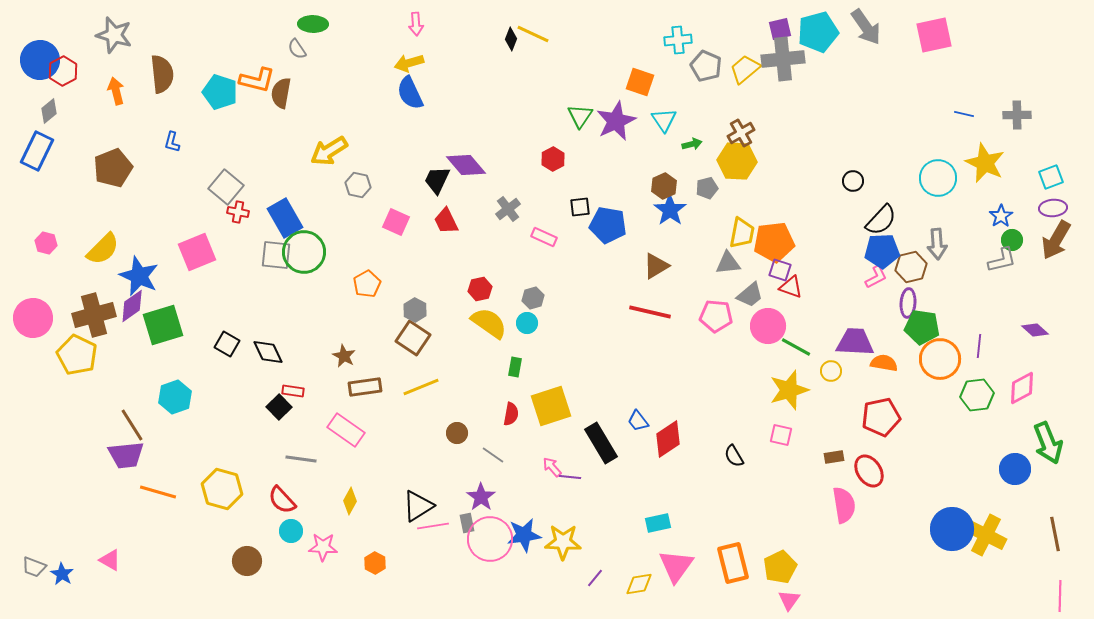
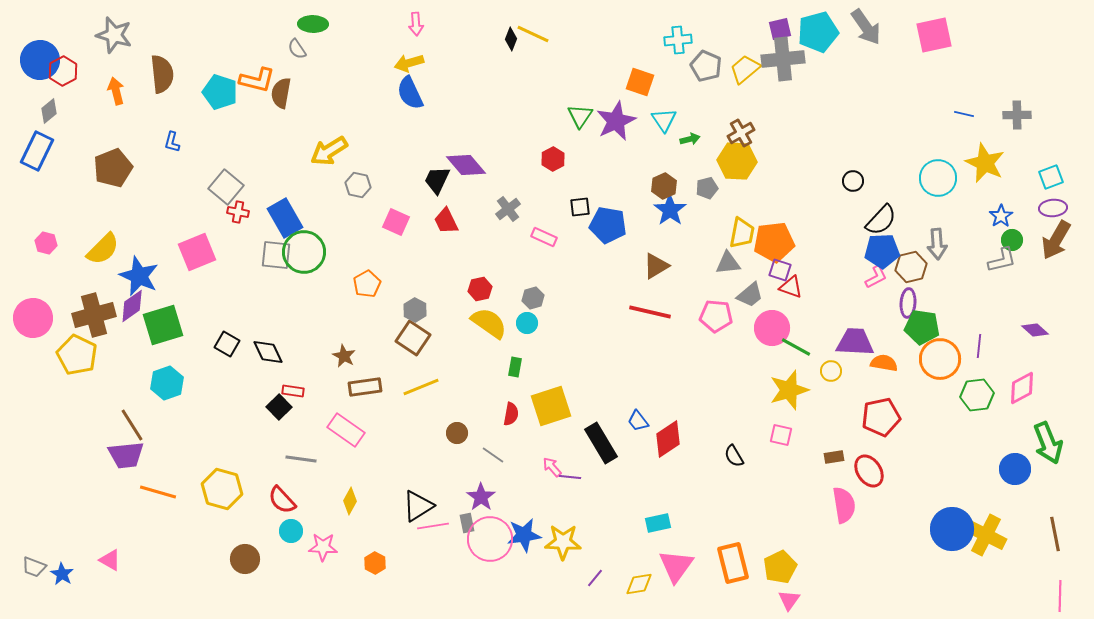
green arrow at (692, 144): moved 2 px left, 5 px up
pink circle at (768, 326): moved 4 px right, 2 px down
cyan hexagon at (175, 397): moved 8 px left, 14 px up
brown circle at (247, 561): moved 2 px left, 2 px up
